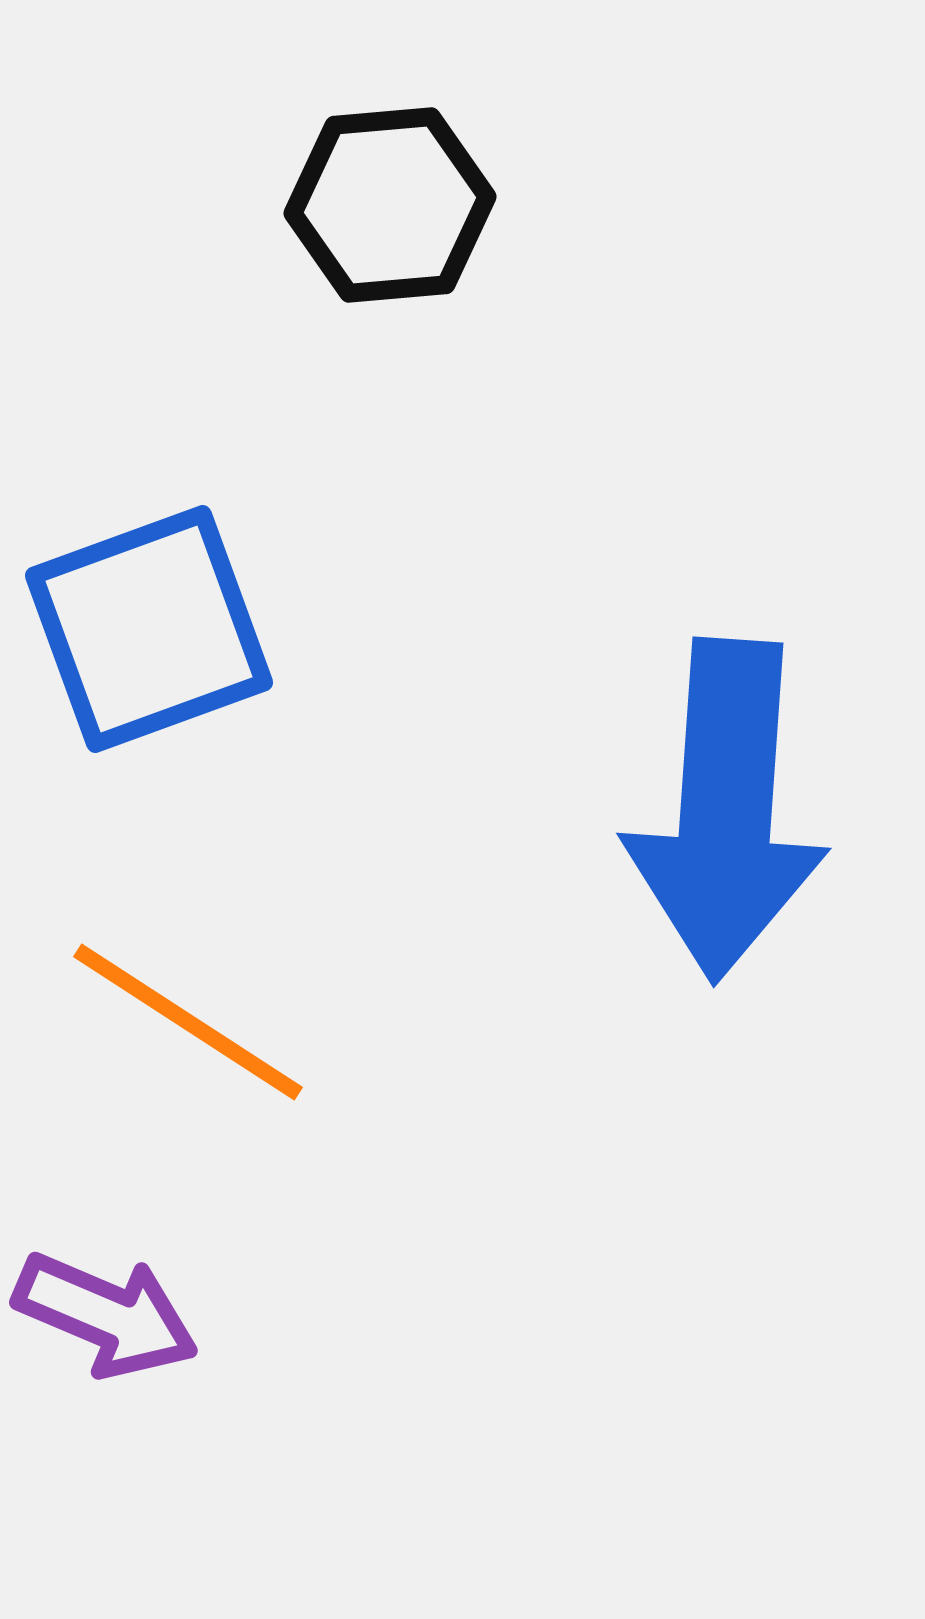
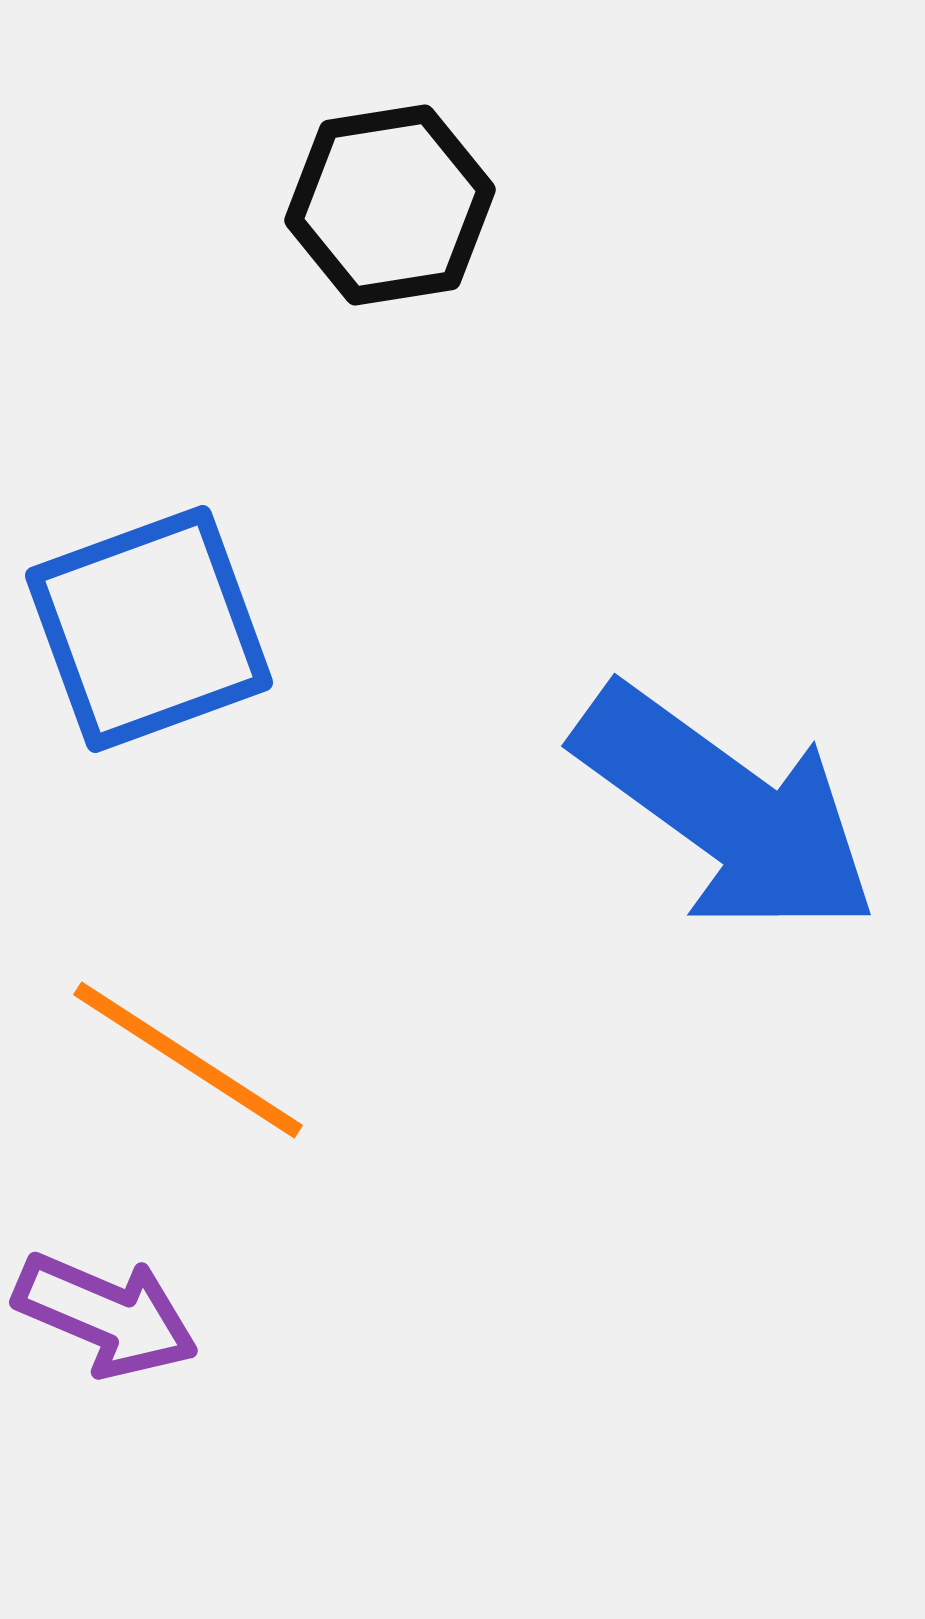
black hexagon: rotated 4 degrees counterclockwise
blue arrow: rotated 58 degrees counterclockwise
orange line: moved 38 px down
